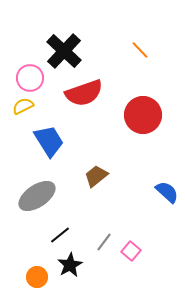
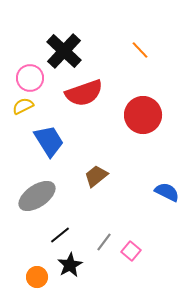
blue semicircle: rotated 15 degrees counterclockwise
